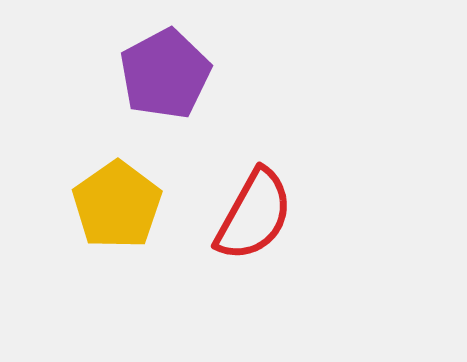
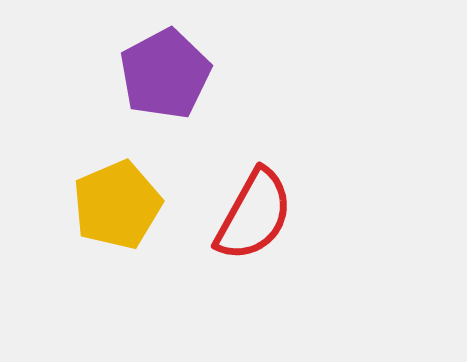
yellow pentagon: rotated 12 degrees clockwise
